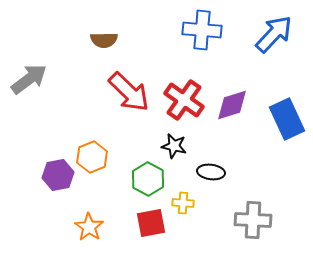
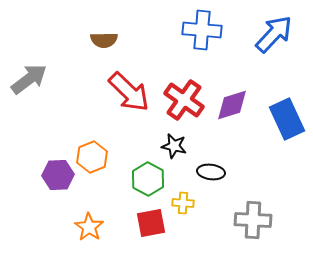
purple hexagon: rotated 8 degrees clockwise
